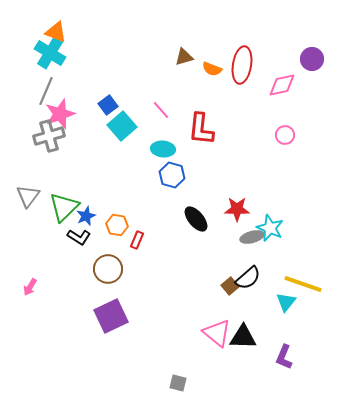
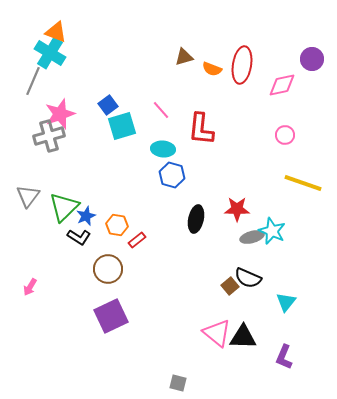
gray line: moved 13 px left, 10 px up
cyan square: rotated 24 degrees clockwise
black ellipse: rotated 52 degrees clockwise
cyan star: moved 2 px right, 3 px down
red rectangle: rotated 30 degrees clockwise
black semicircle: rotated 64 degrees clockwise
yellow line: moved 101 px up
